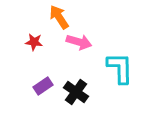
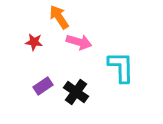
cyan L-shape: moved 1 px right, 1 px up
